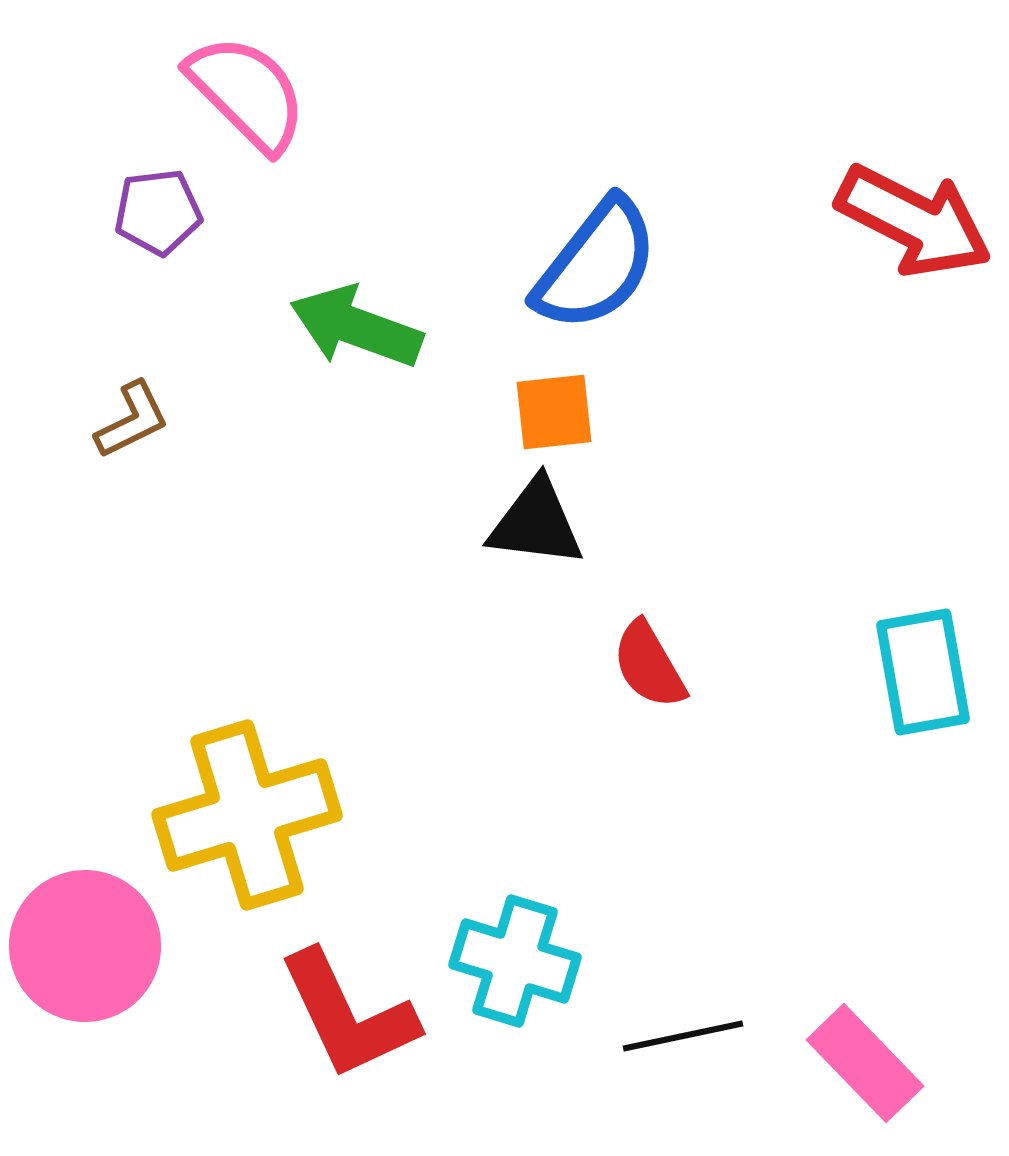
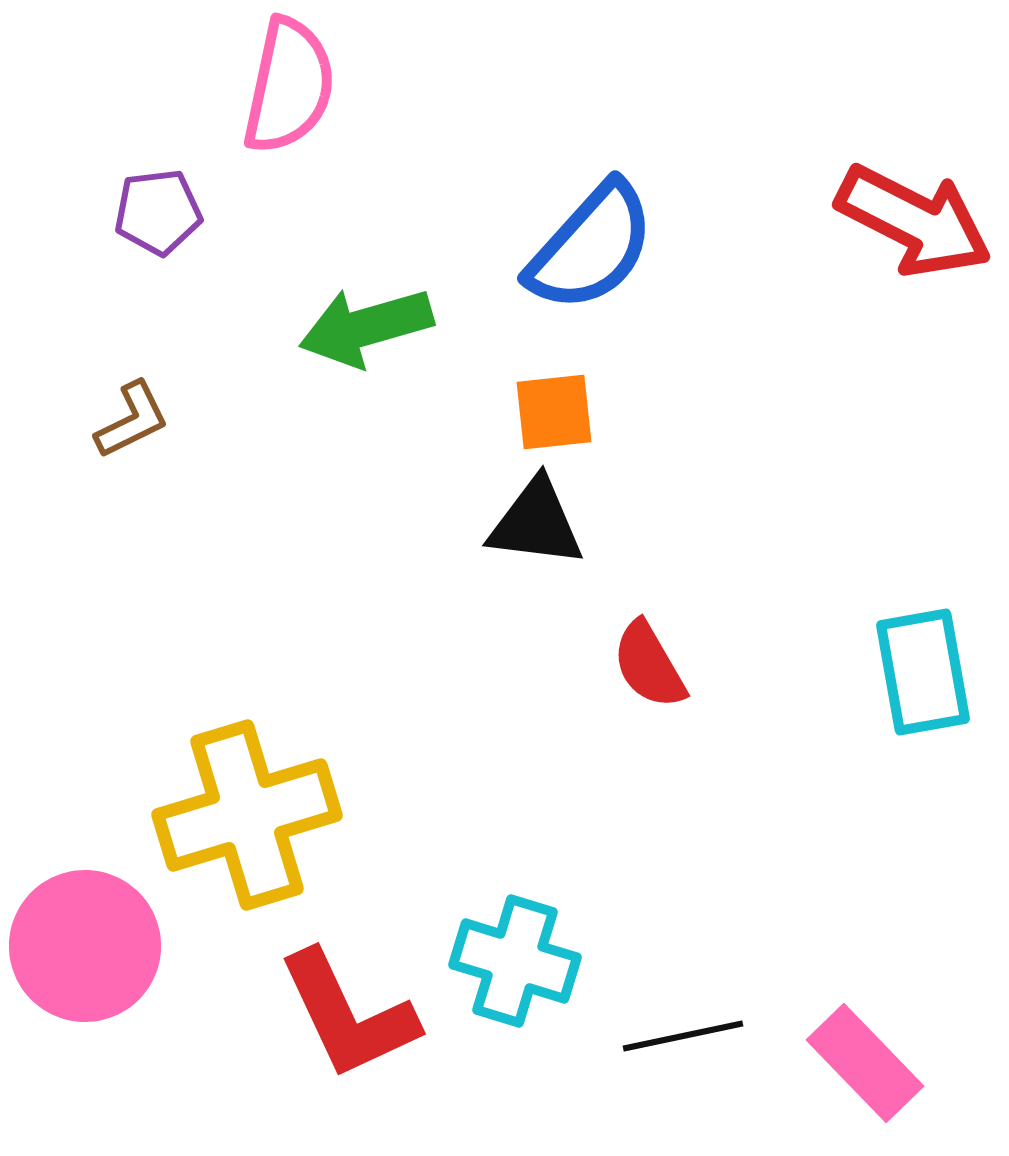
pink semicircle: moved 42 px right, 7 px up; rotated 57 degrees clockwise
blue semicircle: moved 5 px left, 18 px up; rotated 4 degrees clockwise
green arrow: moved 10 px right; rotated 36 degrees counterclockwise
